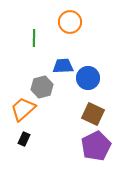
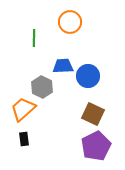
blue circle: moved 2 px up
gray hexagon: rotated 20 degrees counterclockwise
black rectangle: rotated 32 degrees counterclockwise
